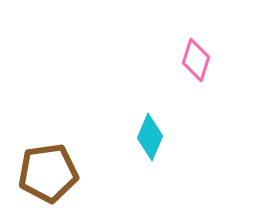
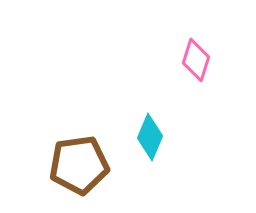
brown pentagon: moved 31 px right, 8 px up
